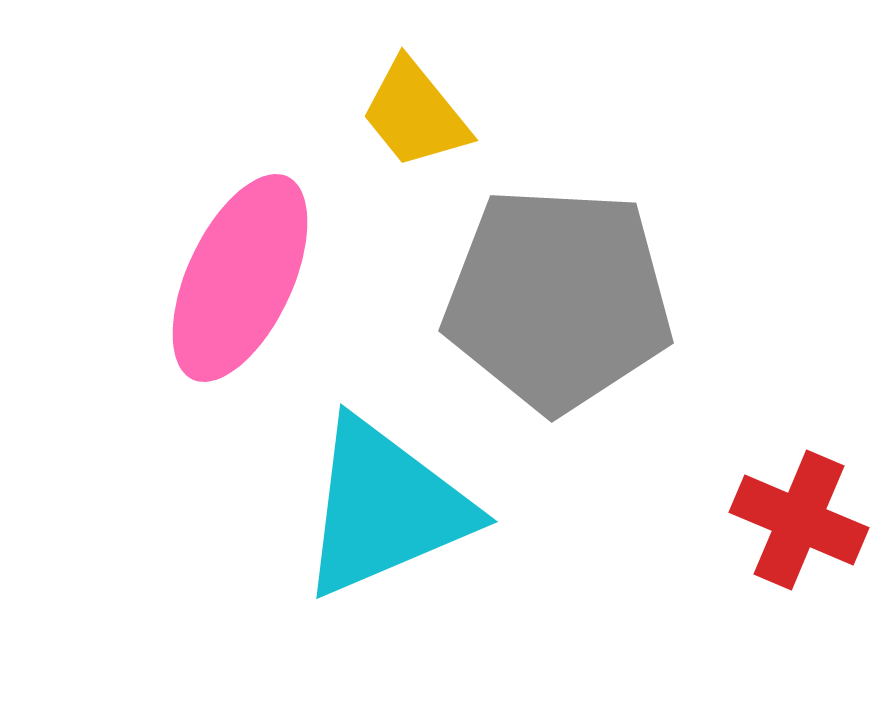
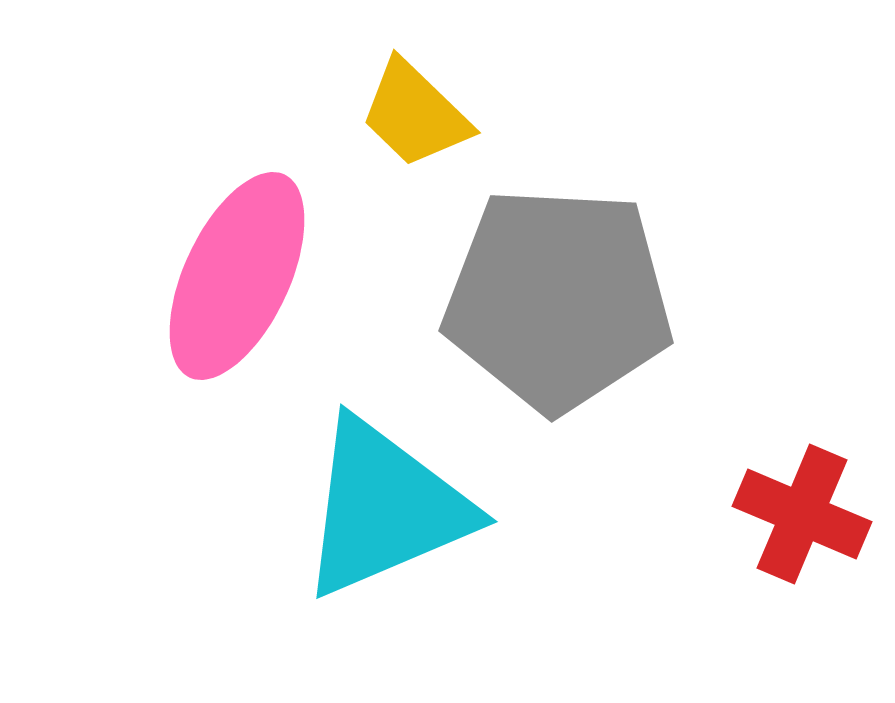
yellow trapezoid: rotated 7 degrees counterclockwise
pink ellipse: moved 3 px left, 2 px up
red cross: moved 3 px right, 6 px up
